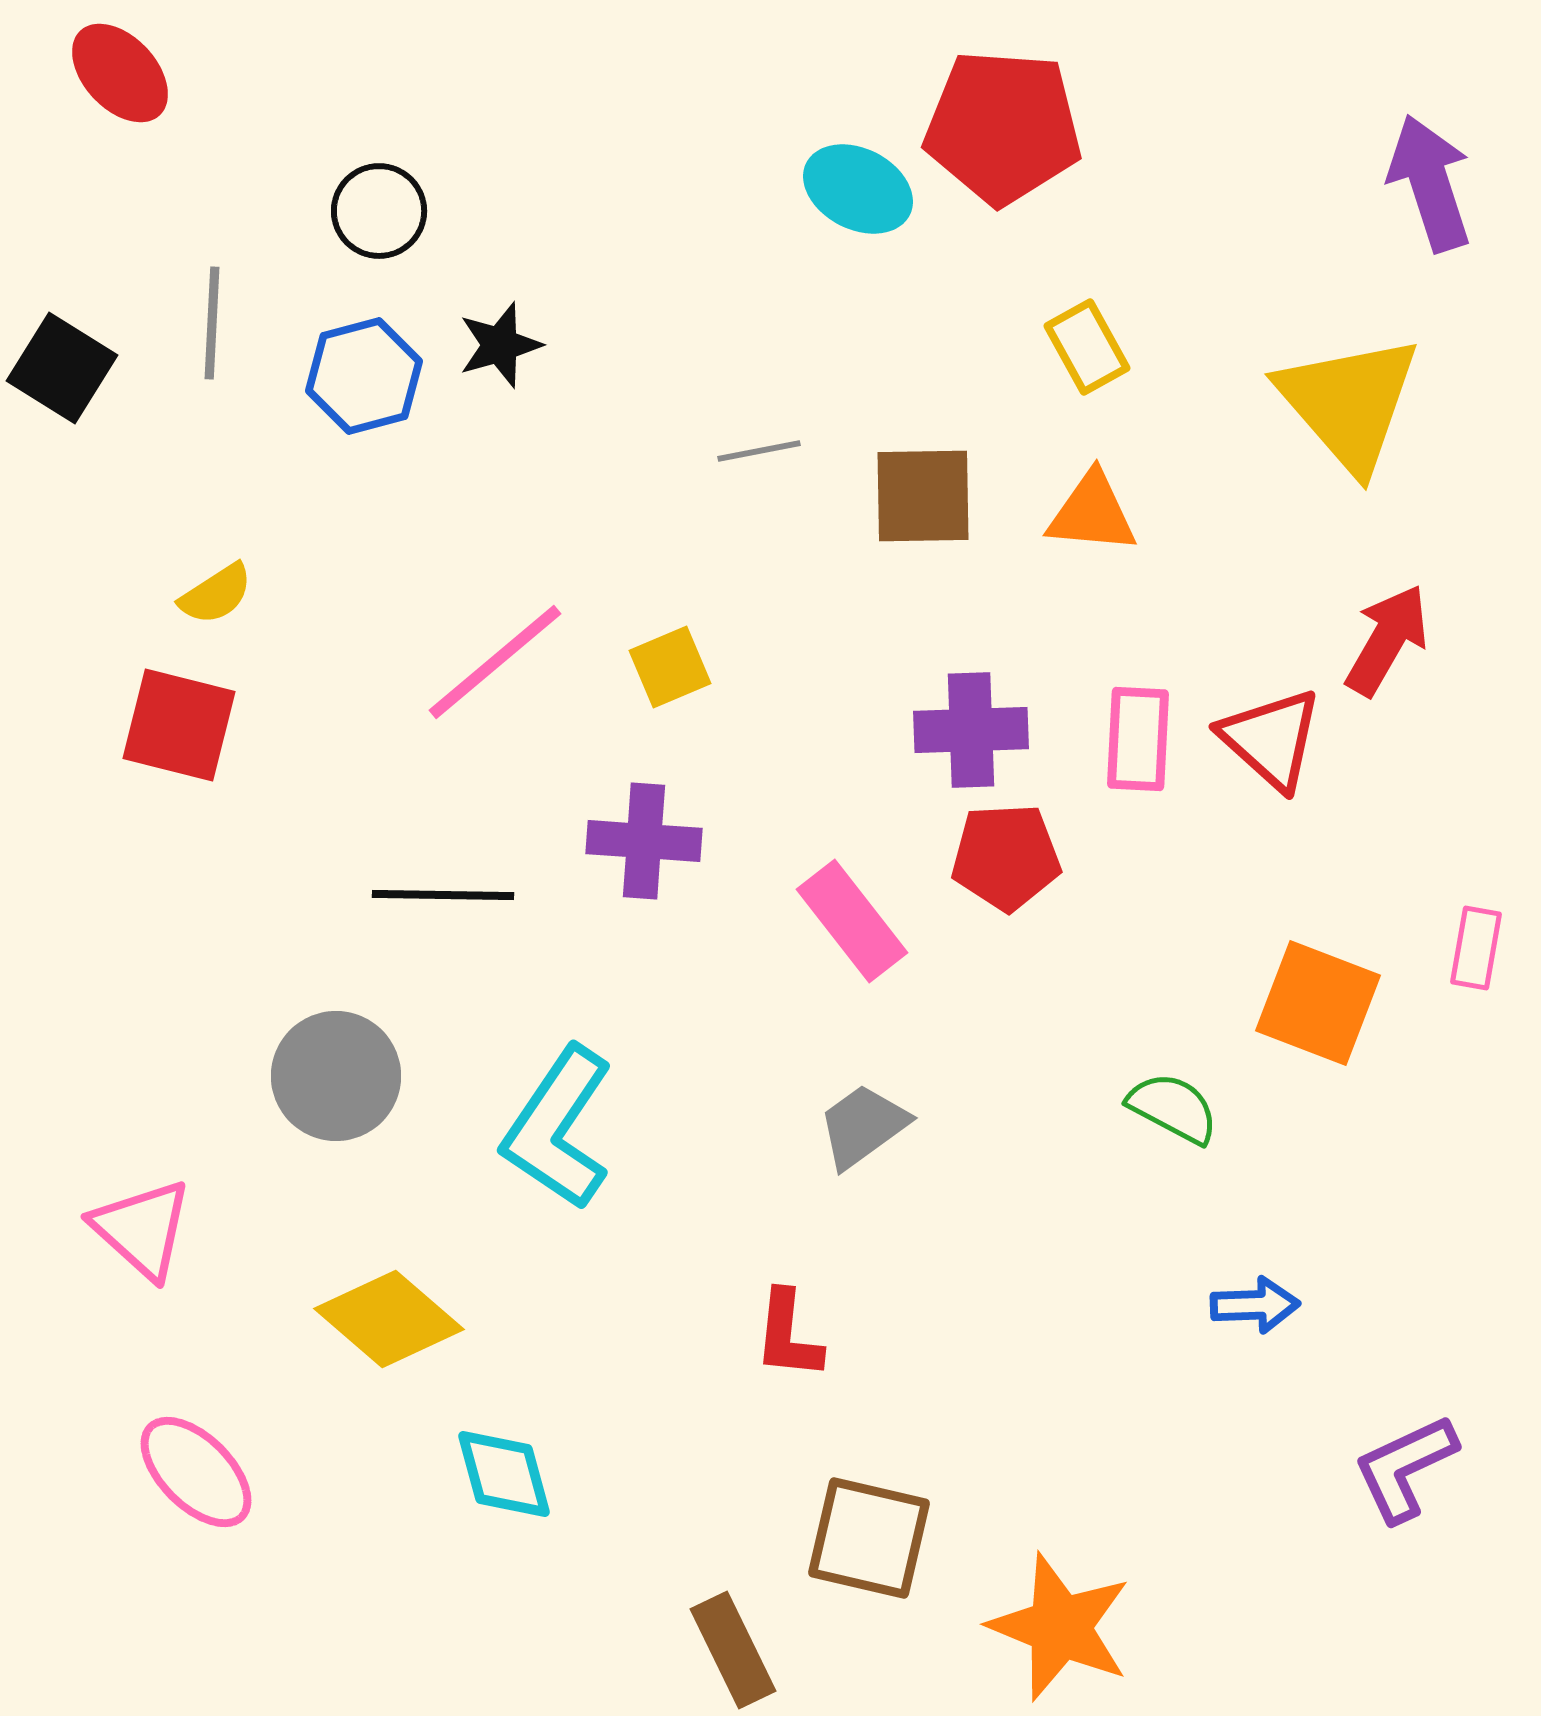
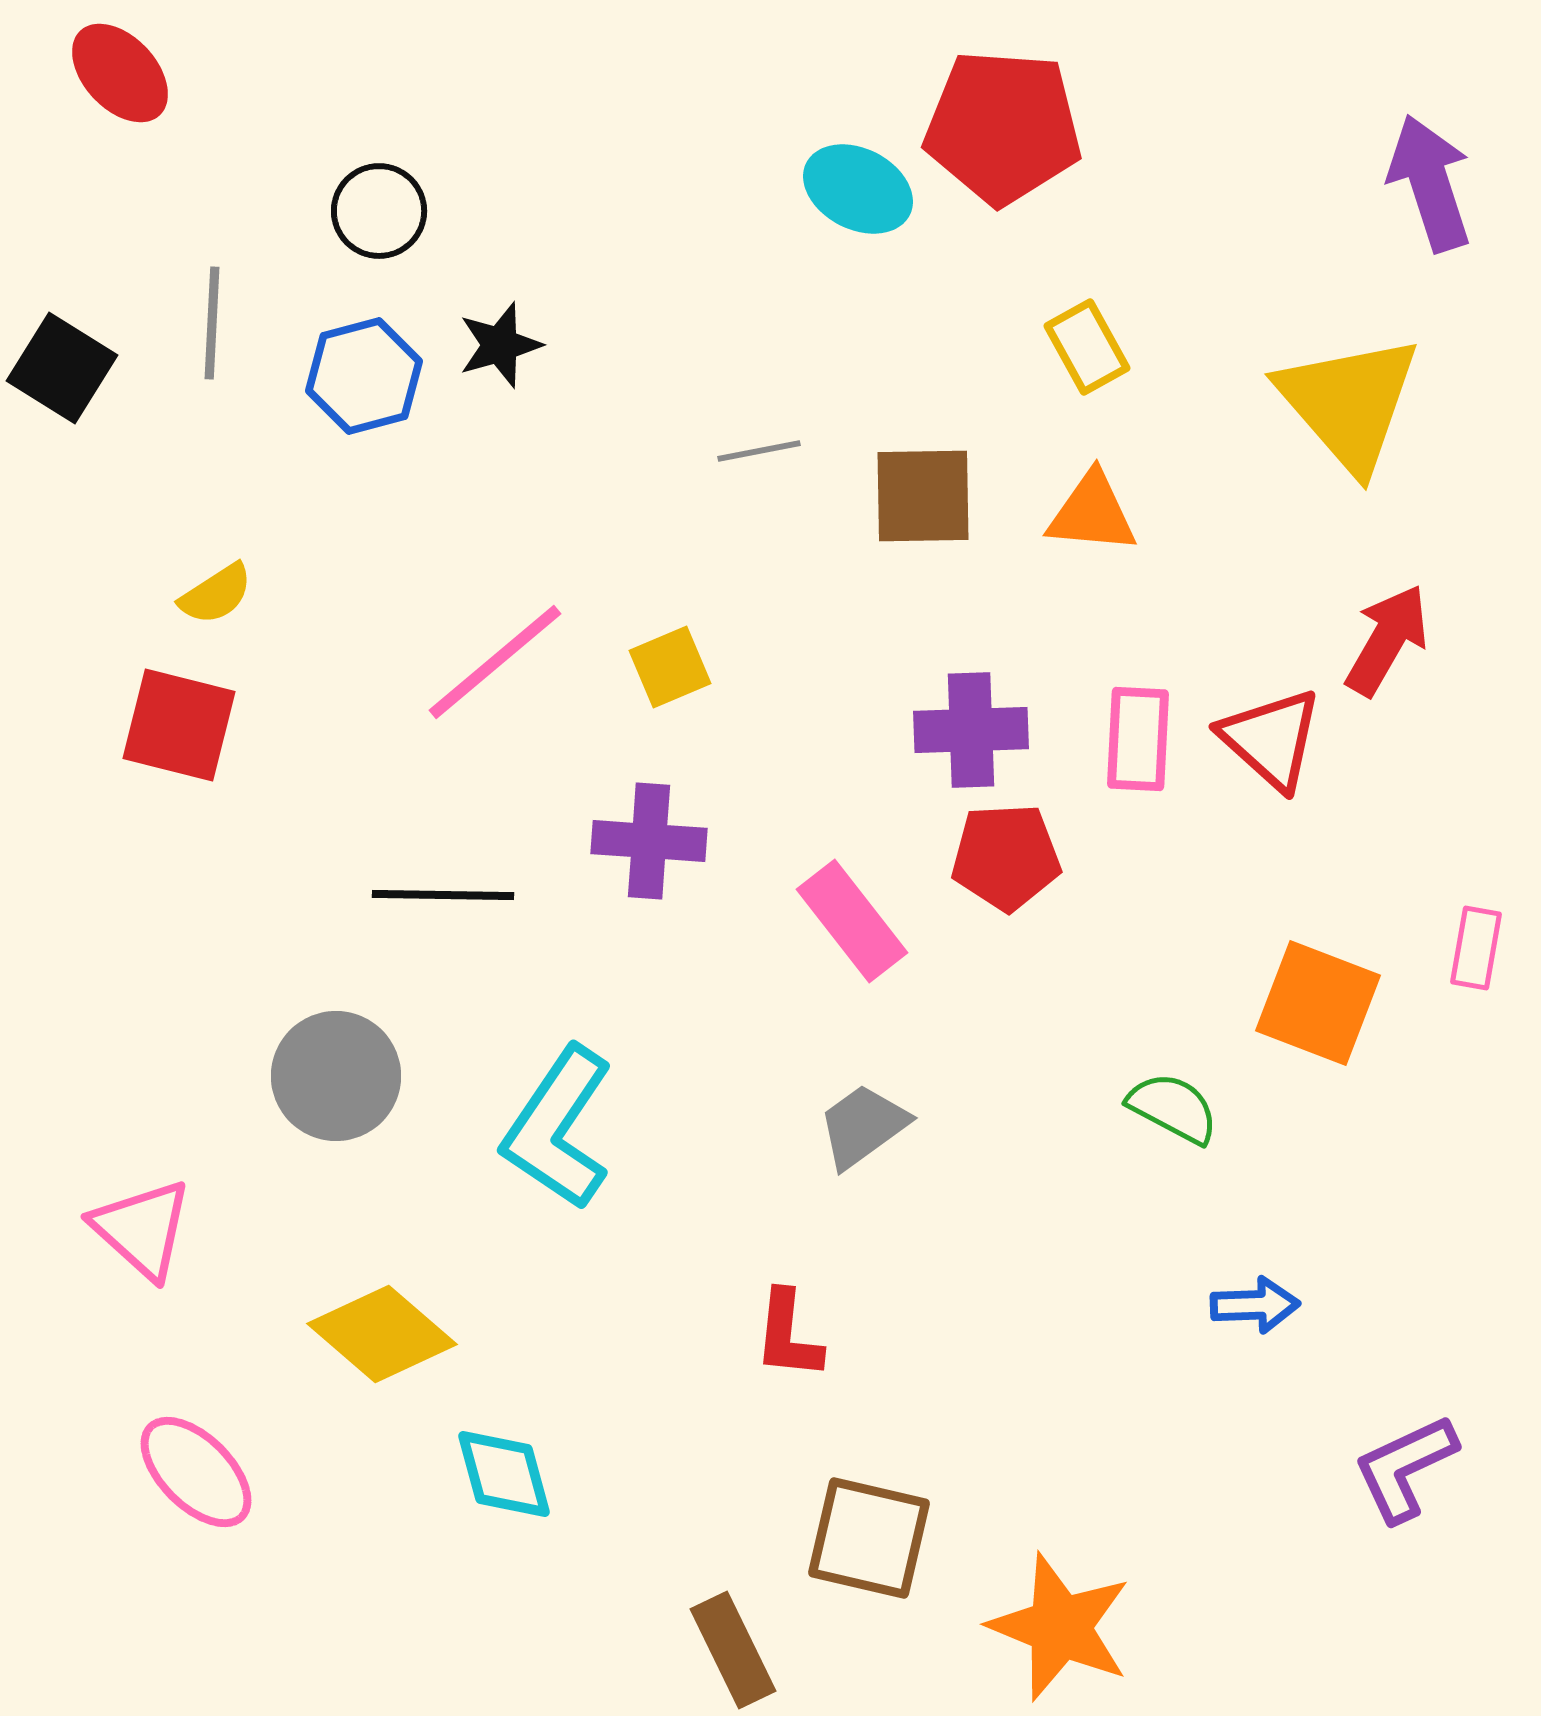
purple cross at (644, 841): moved 5 px right
yellow diamond at (389, 1319): moved 7 px left, 15 px down
